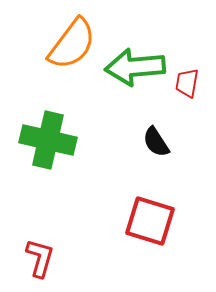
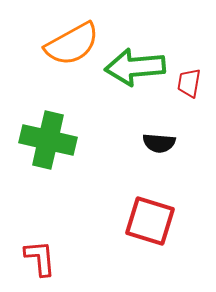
orange semicircle: rotated 24 degrees clockwise
red trapezoid: moved 2 px right
black semicircle: moved 3 px right, 1 px down; rotated 52 degrees counterclockwise
red L-shape: rotated 21 degrees counterclockwise
